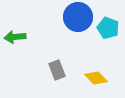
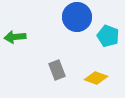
blue circle: moved 1 px left
cyan pentagon: moved 8 px down
yellow diamond: rotated 25 degrees counterclockwise
